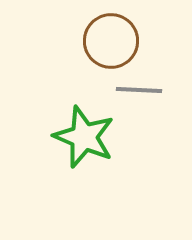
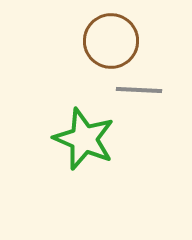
green star: moved 2 px down
